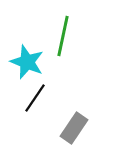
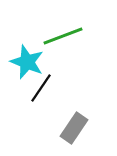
green line: rotated 57 degrees clockwise
black line: moved 6 px right, 10 px up
